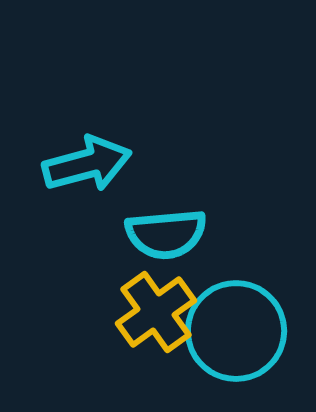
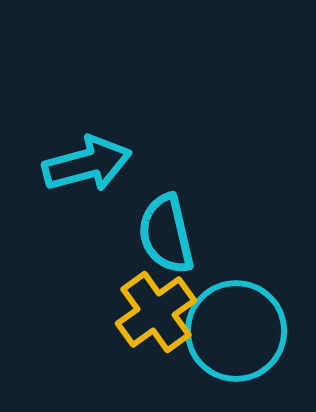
cyan semicircle: rotated 82 degrees clockwise
